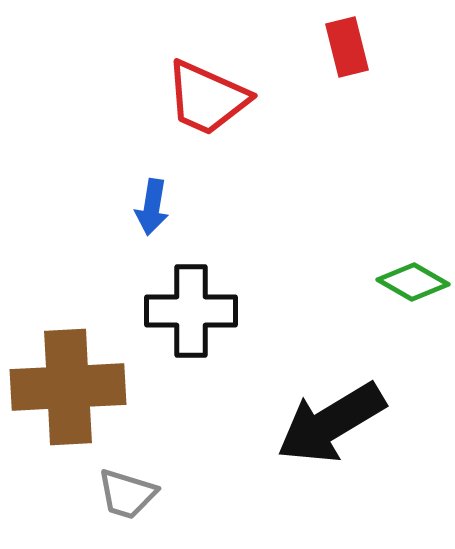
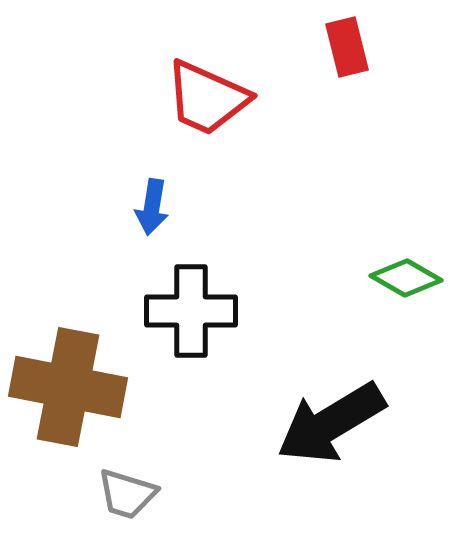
green diamond: moved 7 px left, 4 px up
brown cross: rotated 14 degrees clockwise
